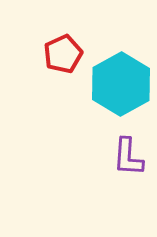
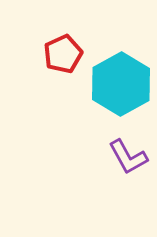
purple L-shape: rotated 33 degrees counterclockwise
